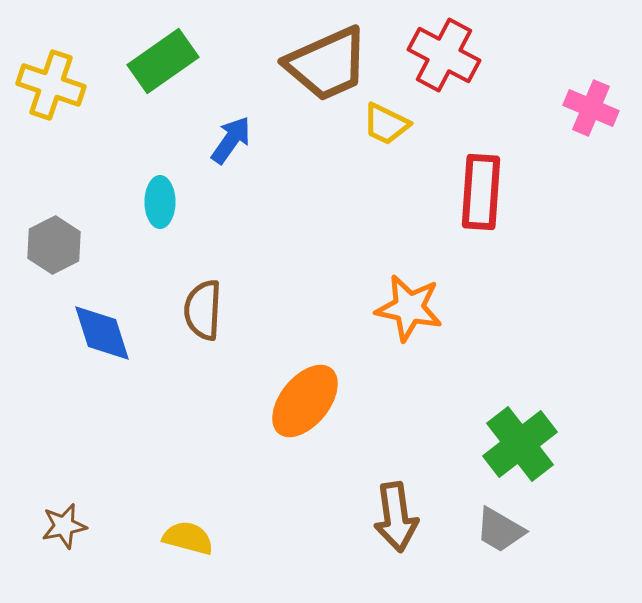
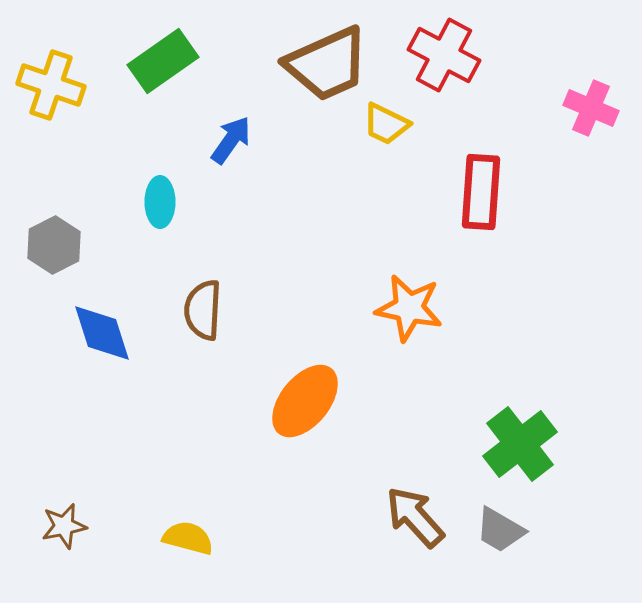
brown arrow: moved 19 px right; rotated 146 degrees clockwise
